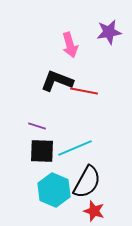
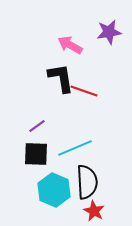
pink arrow: rotated 135 degrees clockwise
black L-shape: moved 4 px right, 3 px up; rotated 60 degrees clockwise
red line: rotated 8 degrees clockwise
purple line: rotated 54 degrees counterclockwise
black square: moved 6 px left, 3 px down
black semicircle: rotated 32 degrees counterclockwise
red star: rotated 10 degrees clockwise
